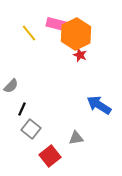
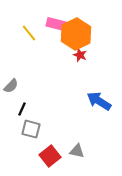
blue arrow: moved 4 px up
gray square: rotated 24 degrees counterclockwise
gray triangle: moved 1 px right, 13 px down; rotated 21 degrees clockwise
